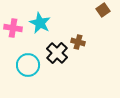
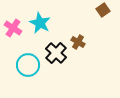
pink cross: rotated 24 degrees clockwise
brown cross: rotated 16 degrees clockwise
black cross: moved 1 px left
